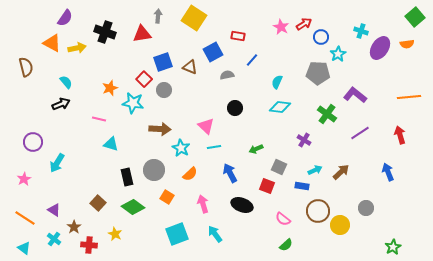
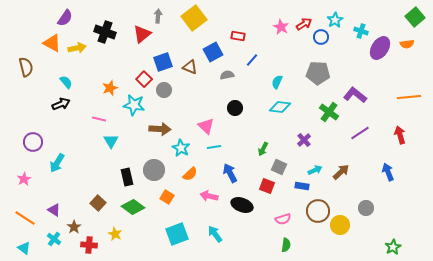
yellow square at (194, 18): rotated 20 degrees clockwise
red triangle at (142, 34): rotated 30 degrees counterclockwise
cyan star at (338, 54): moved 3 px left, 34 px up
cyan star at (133, 103): moved 1 px right, 2 px down
green cross at (327, 114): moved 2 px right, 2 px up
purple cross at (304, 140): rotated 16 degrees clockwise
cyan triangle at (111, 144): moved 3 px up; rotated 42 degrees clockwise
green arrow at (256, 149): moved 7 px right; rotated 40 degrees counterclockwise
pink arrow at (203, 204): moved 6 px right, 8 px up; rotated 60 degrees counterclockwise
pink semicircle at (283, 219): rotated 56 degrees counterclockwise
green semicircle at (286, 245): rotated 40 degrees counterclockwise
